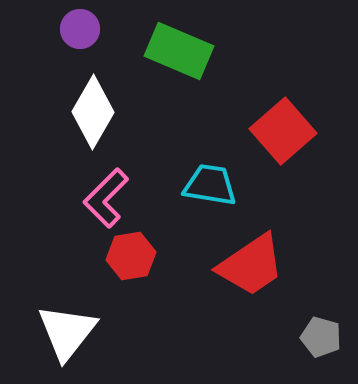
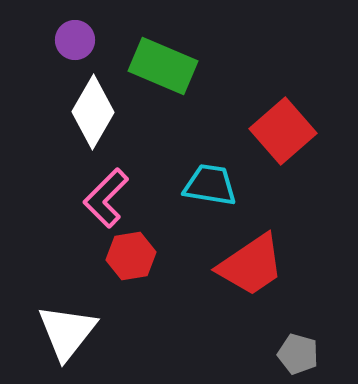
purple circle: moved 5 px left, 11 px down
green rectangle: moved 16 px left, 15 px down
gray pentagon: moved 23 px left, 17 px down
